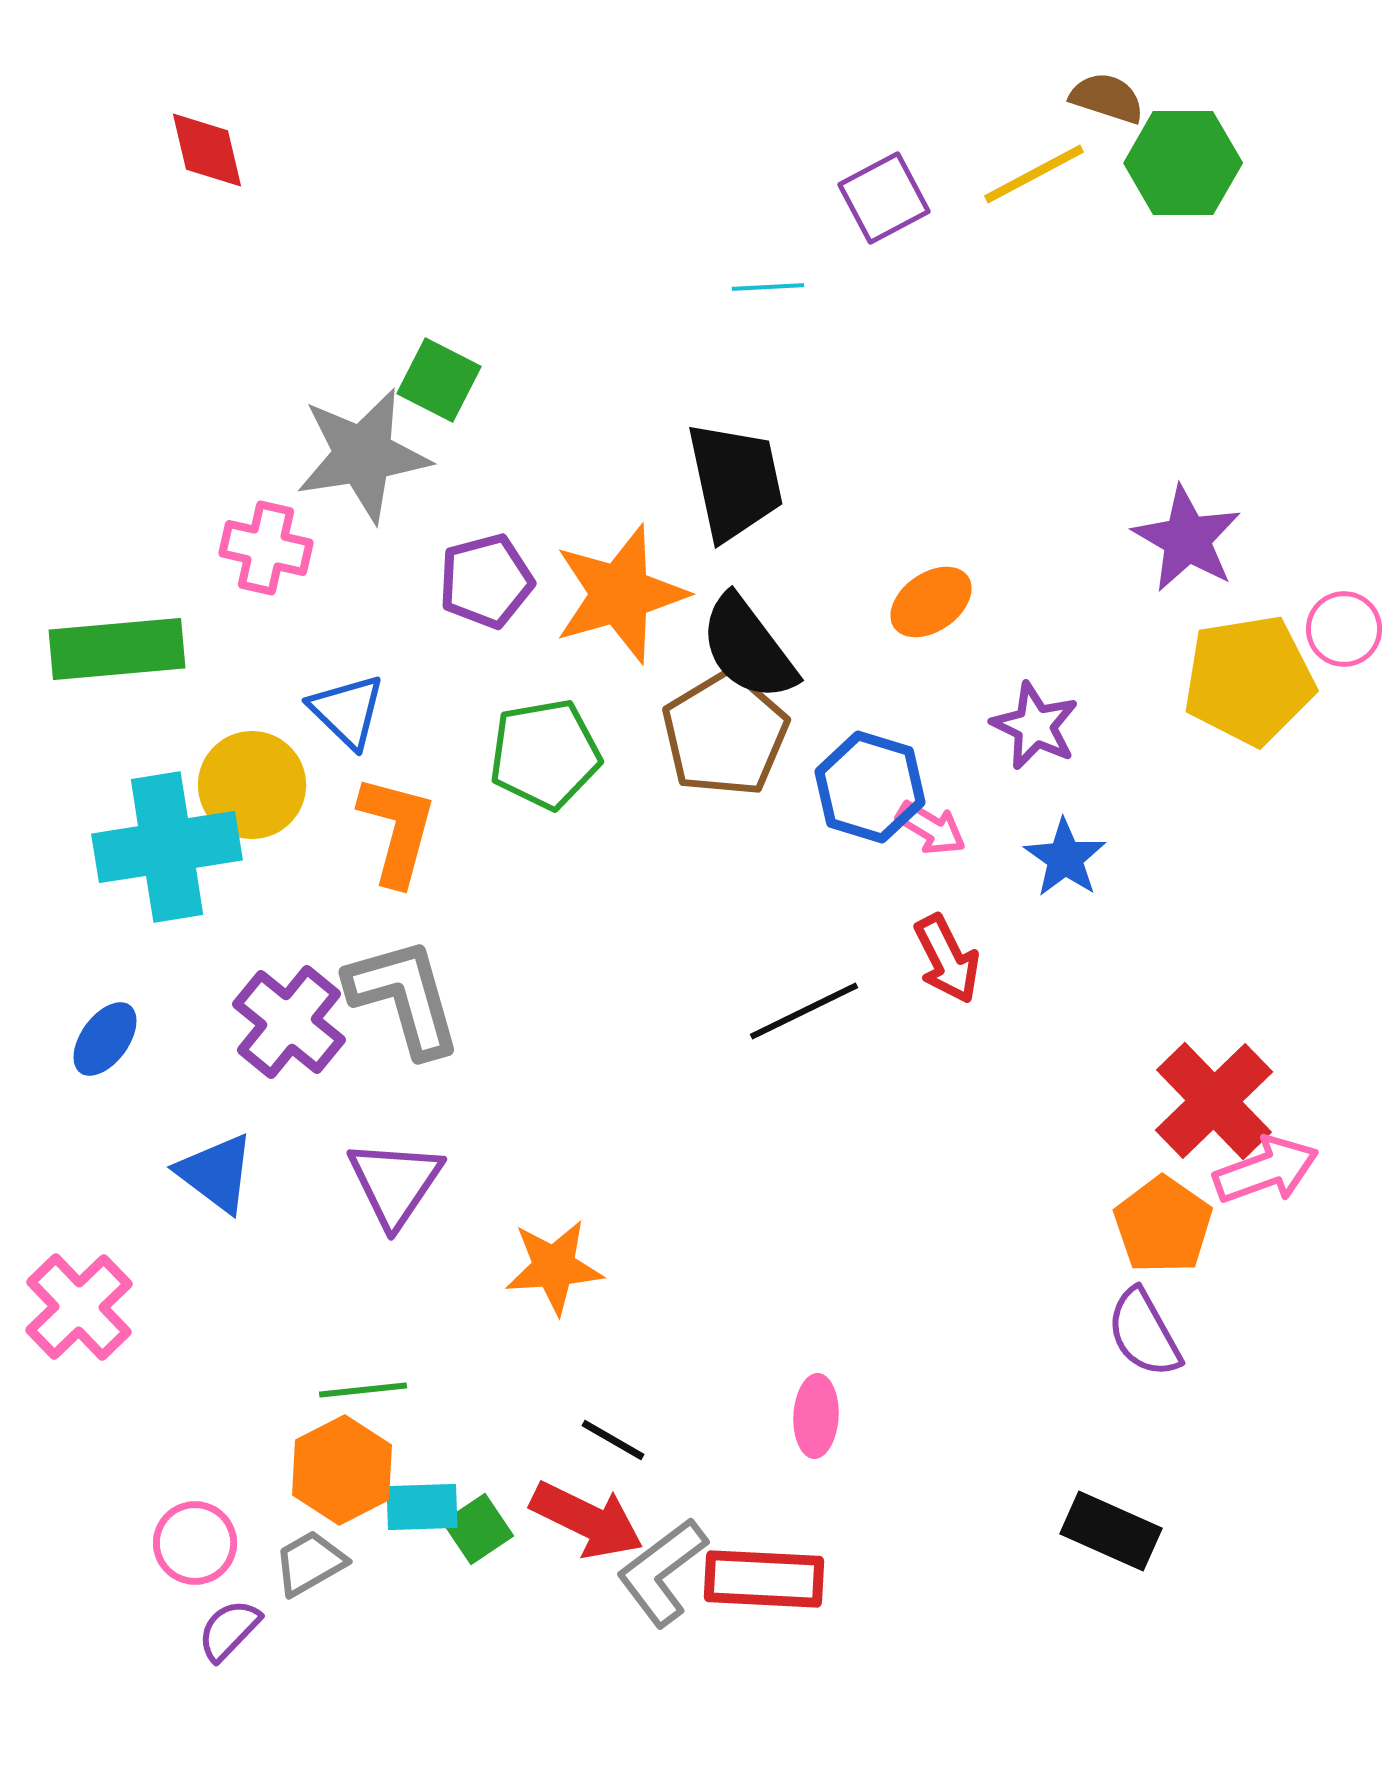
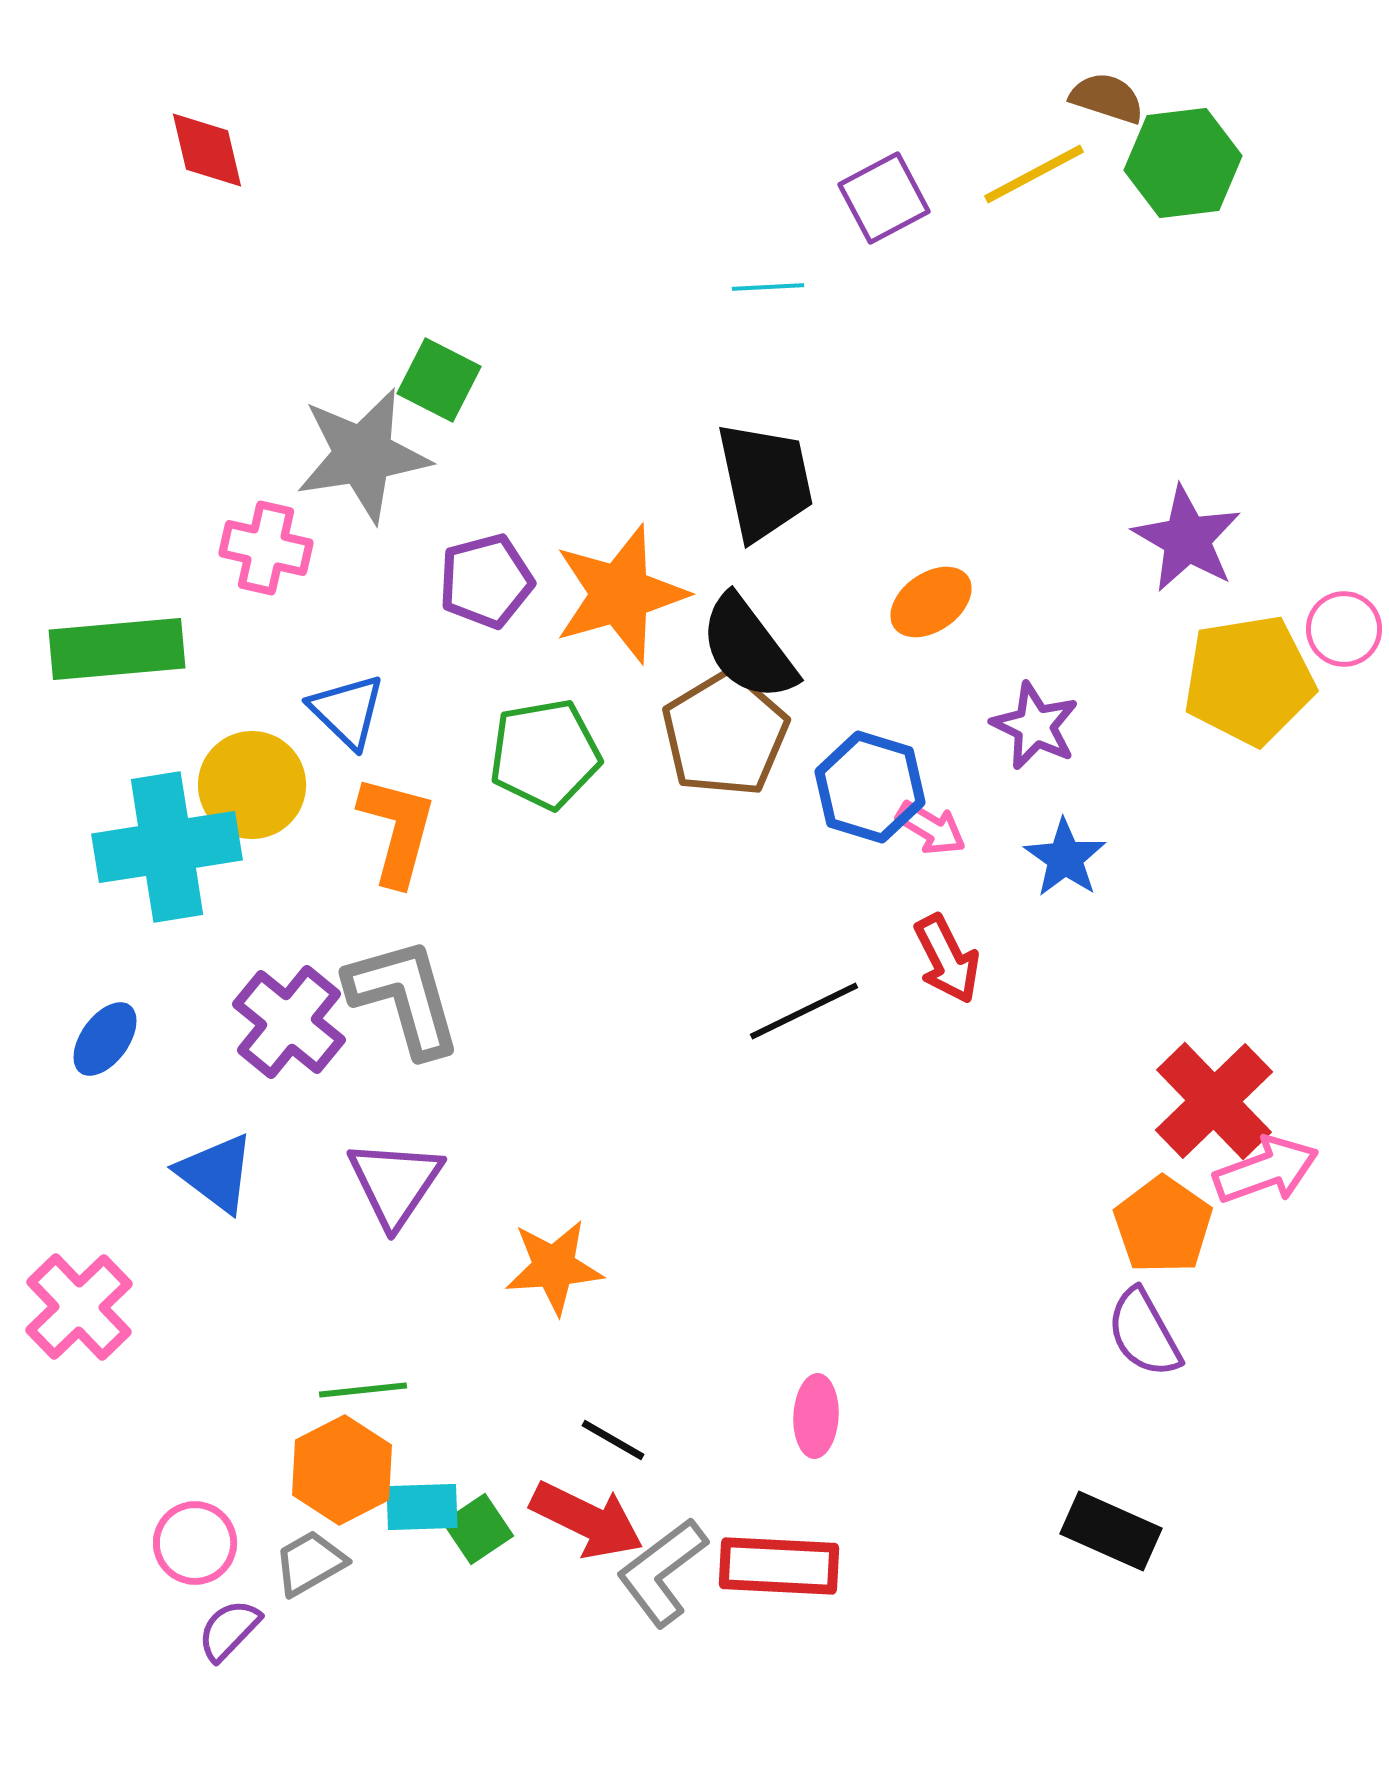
green hexagon at (1183, 163): rotated 7 degrees counterclockwise
black trapezoid at (735, 481): moved 30 px right
red rectangle at (764, 1579): moved 15 px right, 13 px up
